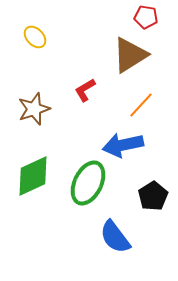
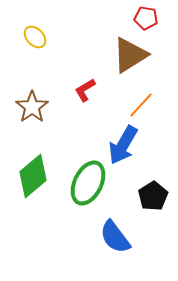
red pentagon: moved 1 px down
brown star: moved 2 px left, 2 px up; rotated 16 degrees counterclockwise
blue arrow: rotated 48 degrees counterclockwise
green diamond: rotated 15 degrees counterclockwise
